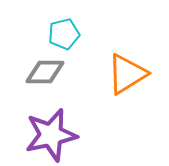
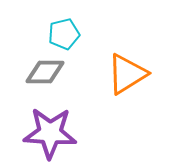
purple star: moved 1 px left, 2 px up; rotated 16 degrees clockwise
